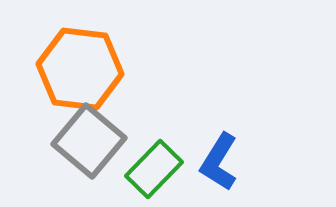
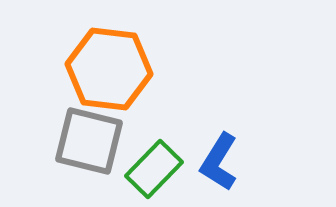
orange hexagon: moved 29 px right
gray square: rotated 26 degrees counterclockwise
